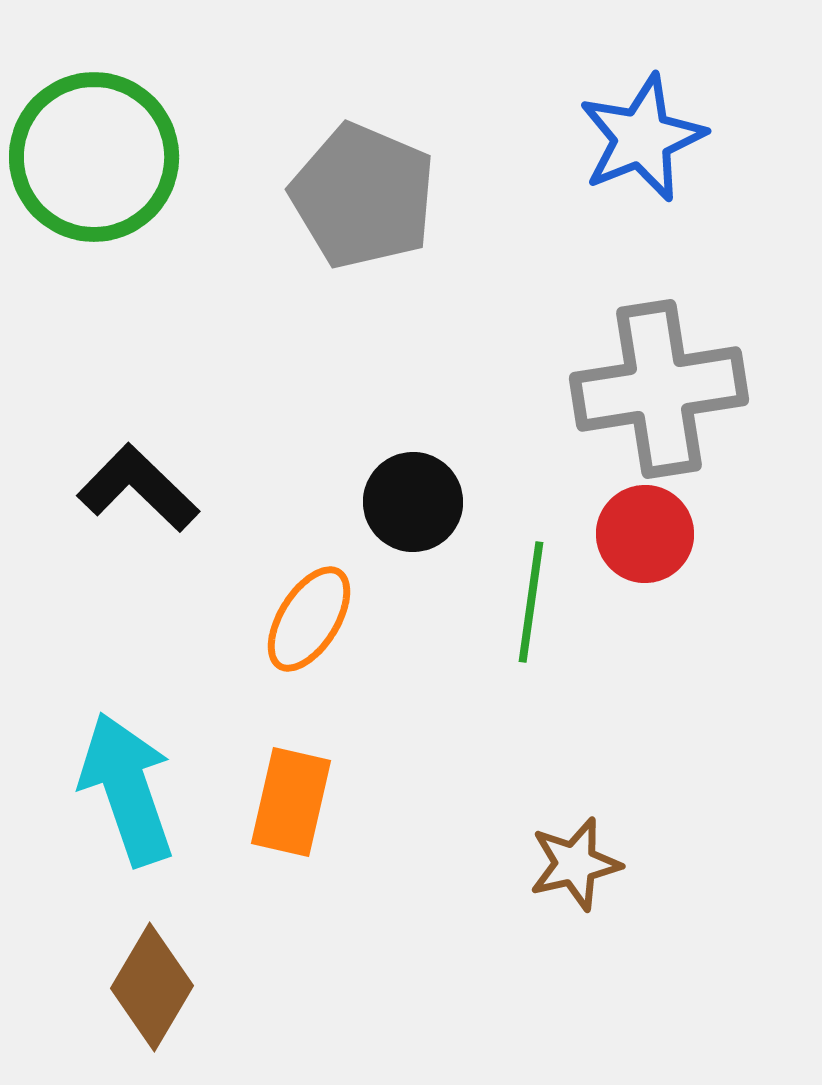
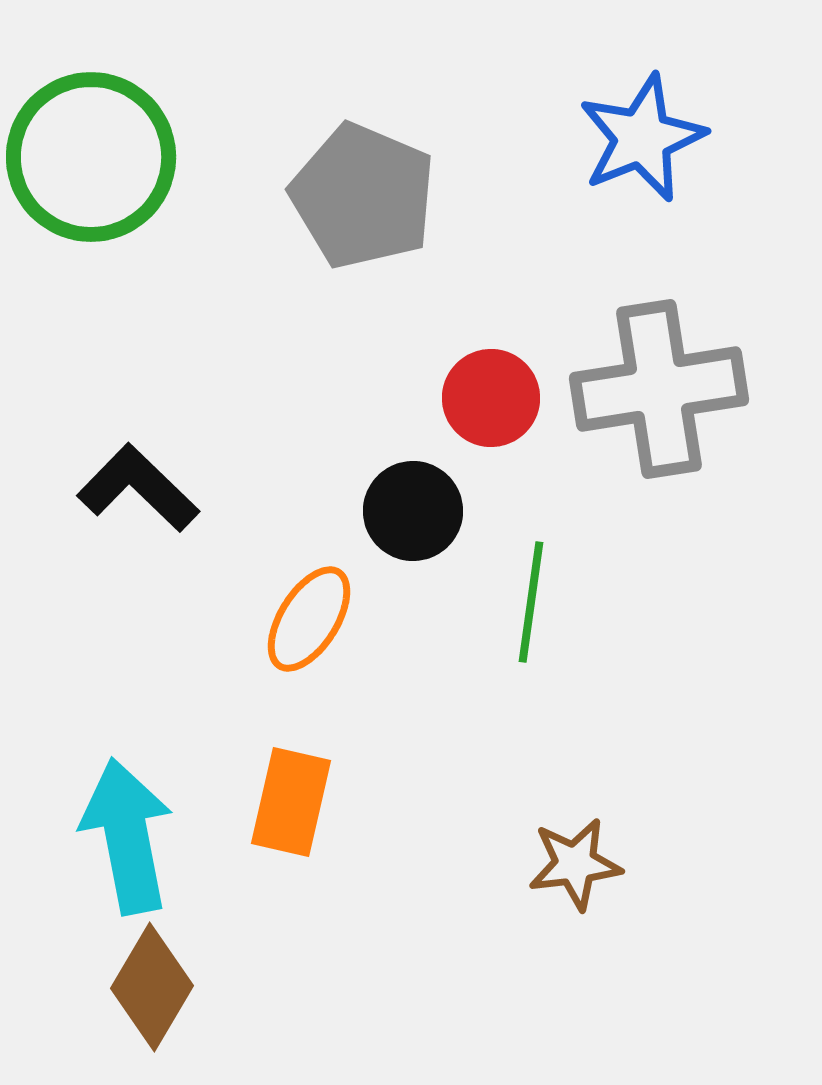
green circle: moved 3 px left
black circle: moved 9 px down
red circle: moved 154 px left, 136 px up
cyan arrow: moved 47 px down; rotated 8 degrees clockwise
brown star: rotated 6 degrees clockwise
